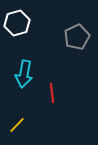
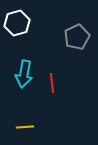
red line: moved 10 px up
yellow line: moved 8 px right, 2 px down; rotated 42 degrees clockwise
